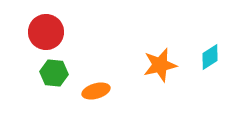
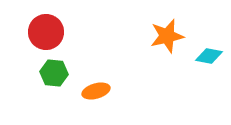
cyan diamond: moved 1 px left, 1 px up; rotated 44 degrees clockwise
orange star: moved 7 px right, 29 px up
